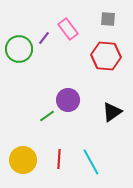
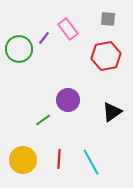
red hexagon: rotated 16 degrees counterclockwise
green line: moved 4 px left, 4 px down
